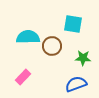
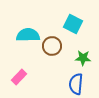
cyan square: rotated 18 degrees clockwise
cyan semicircle: moved 2 px up
pink rectangle: moved 4 px left
blue semicircle: rotated 65 degrees counterclockwise
